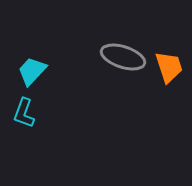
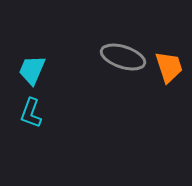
cyan trapezoid: moved 1 px up; rotated 20 degrees counterclockwise
cyan L-shape: moved 7 px right
